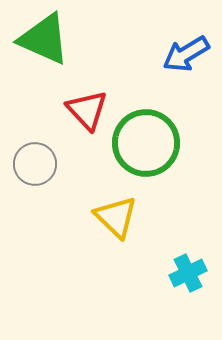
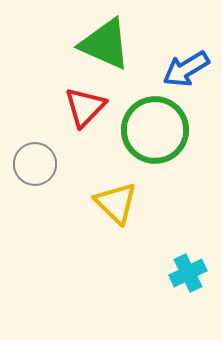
green triangle: moved 61 px right, 5 px down
blue arrow: moved 15 px down
red triangle: moved 2 px left, 3 px up; rotated 27 degrees clockwise
green circle: moved 9 px right, 13 px up
yellow triangle: moved 14 px up
